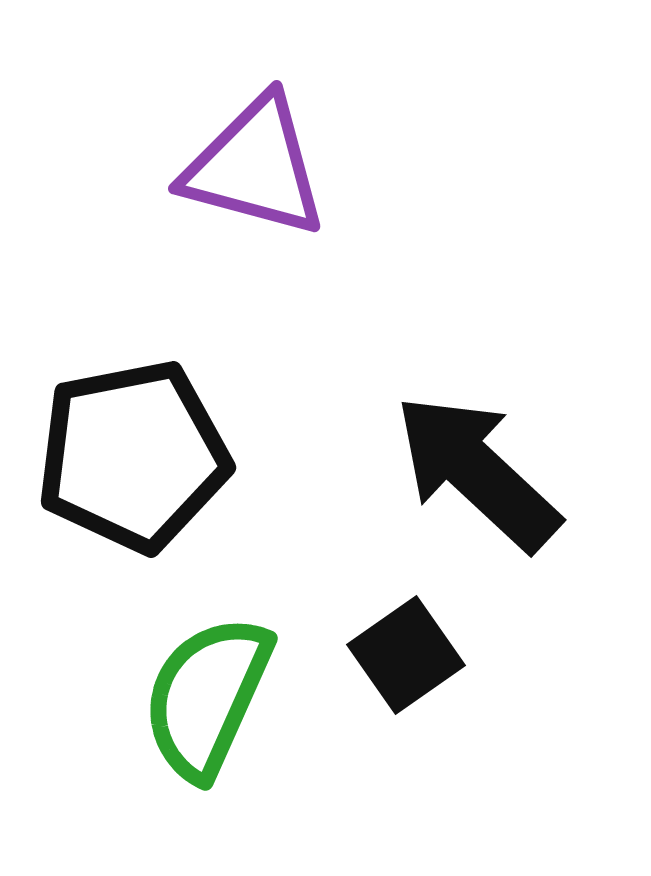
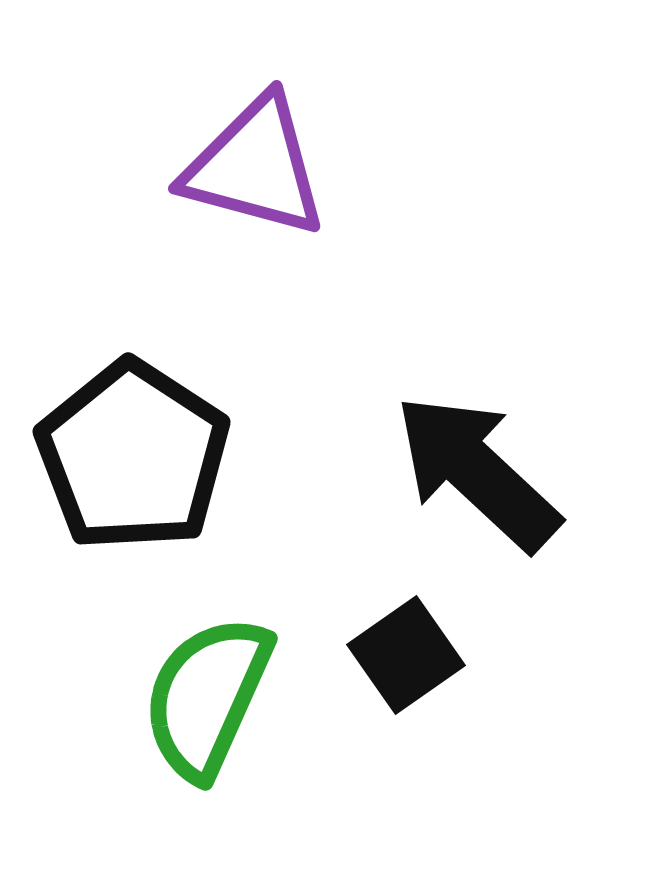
black pentagon: rotated 28 degrees counterclockwise
